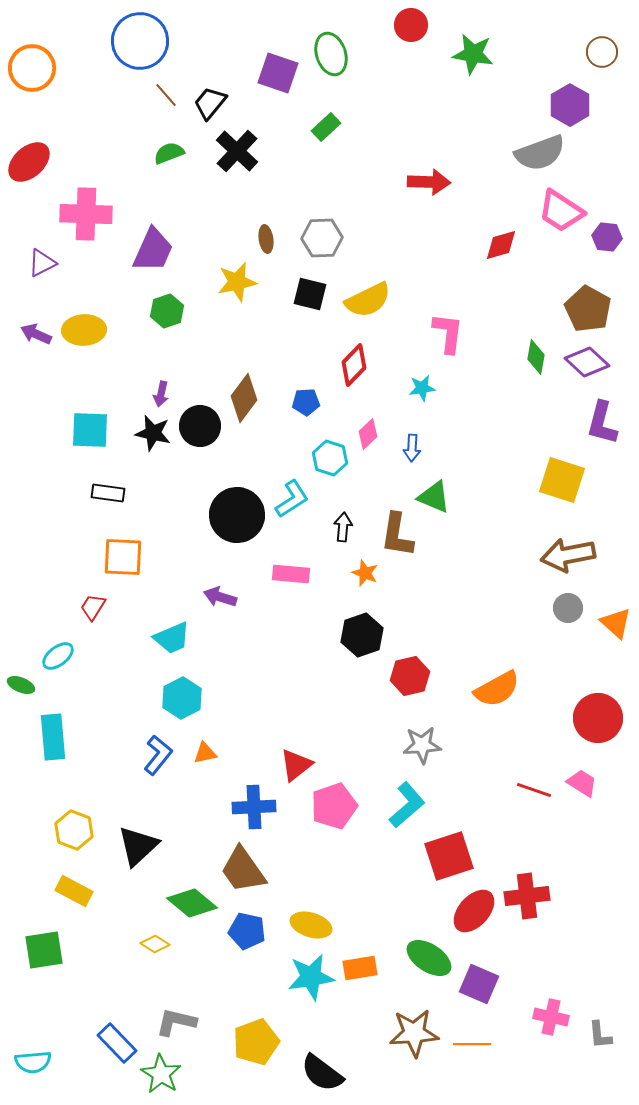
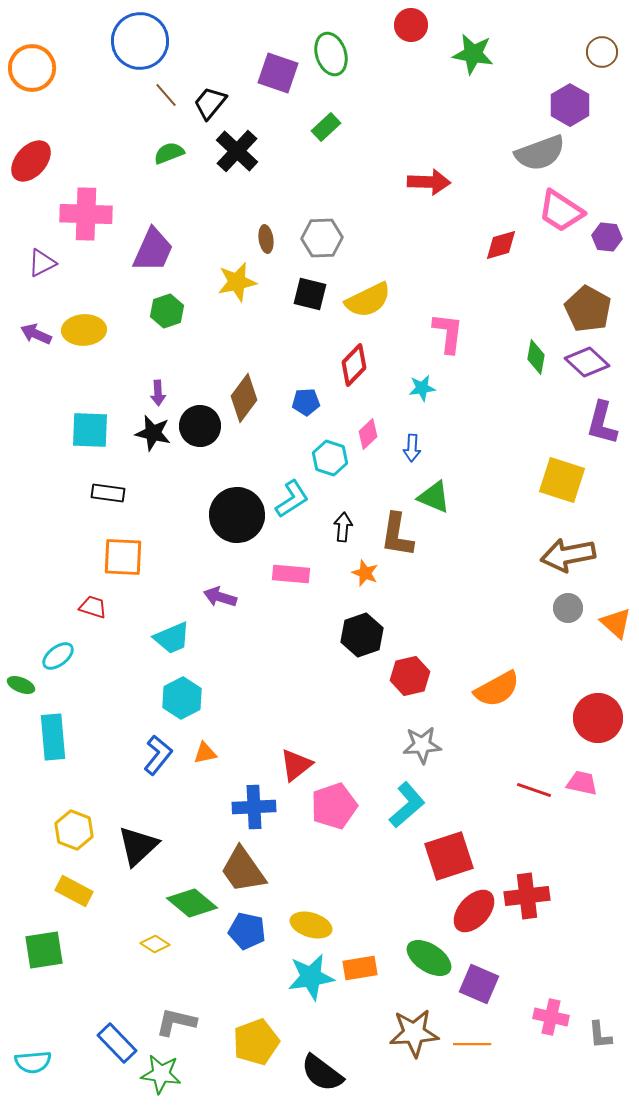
red ellipse at (29, 162): moved 2 px right, 1 px up; rotated 6 degrees counterclockwise
purple arrow at (161, 394): moved 3 px left, 1 px up; rotated 15 degrees counterclockwise
red trapezoid at (93, 607): rotated 76 degrees clockwise
pink trapezoid at (582, 783): rotated 20 degrees counterclockwise
green star at (161, 1074): rotated 24 degrees counterclockwise
